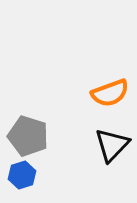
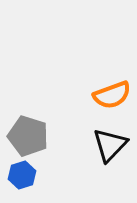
orange semicircle: moved 2 px right, 2 px down
black triangle: moved 2 px left
